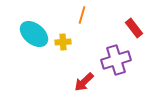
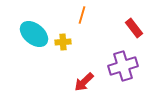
purple cross: moved 7 px right, 6 px down
